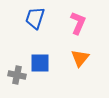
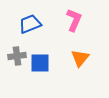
blue trapezoid: moved 5 px left, 6 px down; rotated 50 degrees clockwise
pink L-shape: moved 4 px left, 3 px up
gray cross: moved 19 px up; rotated 18 degrees counterclockwise
